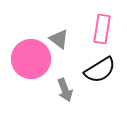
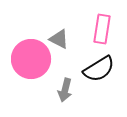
gray triangle: rotated 10 degrees counterclockwise
black semicircle: moved 1 px left, 1 px up
gray arrow: rotated 35 degrees clockwise
